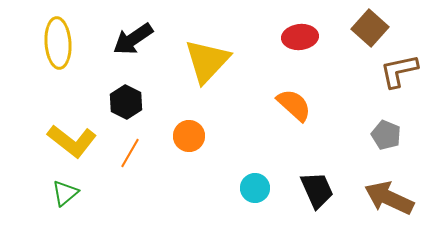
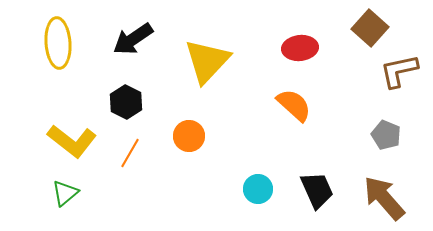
red ellipse: moved 11 px down
cyan circle: moved 3 px right, 1 px down
brown arrow: moved 5 px left; rotated 24 degrees clockwise
